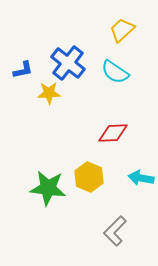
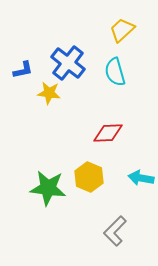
cyan semicircle: rotated 40 degrees clockwise
yellow star: rotated 10 degrees clockwise
red diamond: moved 5 px left
